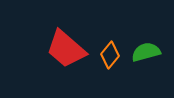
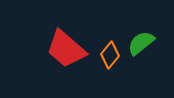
green semicircle: moved 5 px left, 9 px up; rotated 24 degrees counterclockwise
